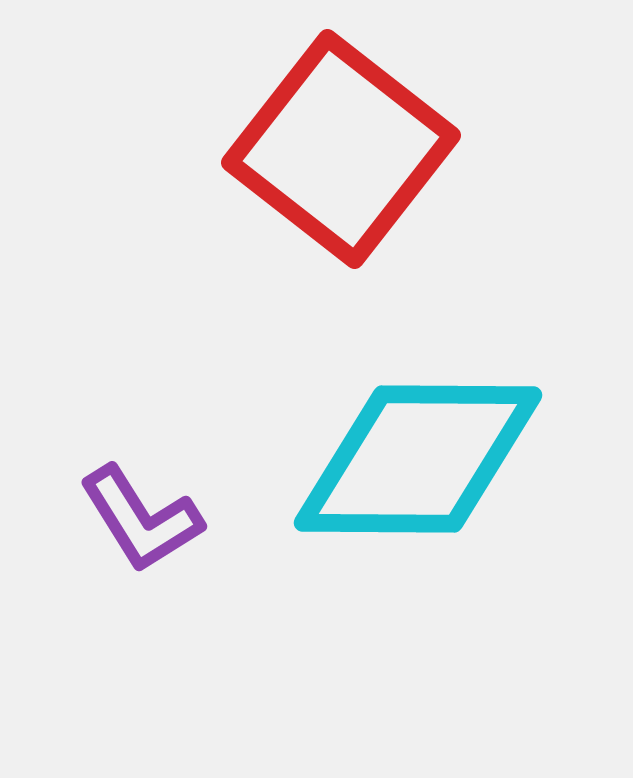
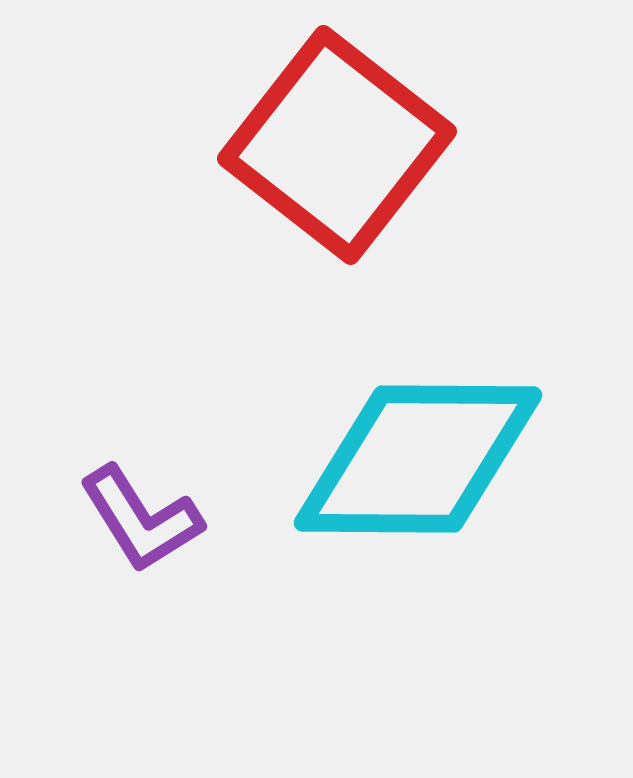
red square: moved 4 px left, 4 px up
